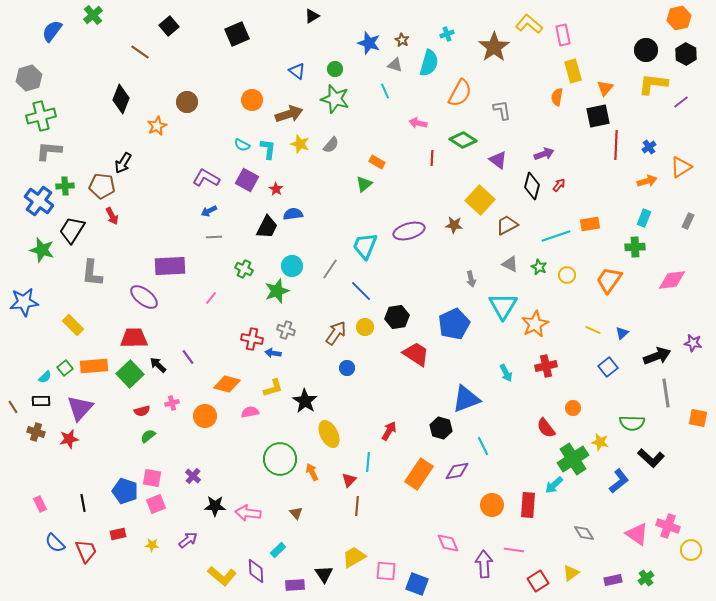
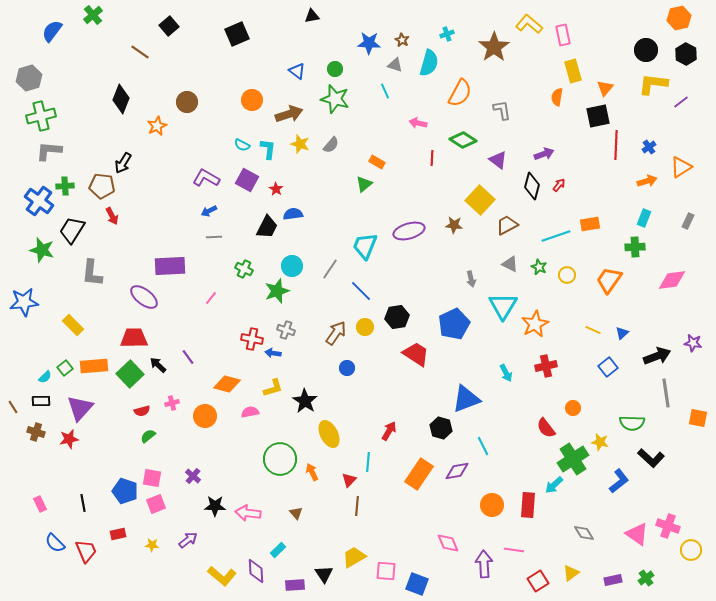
black triangle at (312, 16): rotated 21 degrees clockwise
blue star at (369, 43): rotated 15 degrees counterclockwise
